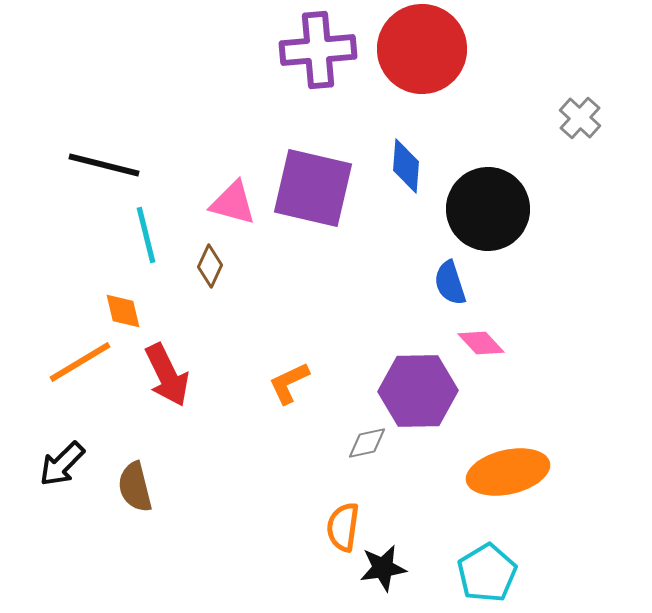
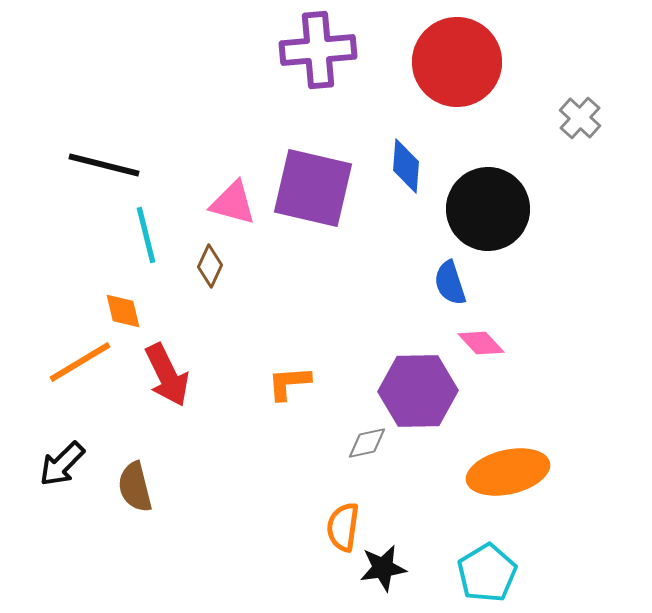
red circle: moved 35 px right, 13 px down
orange L-shape: rotated 21 degrees clockwise
